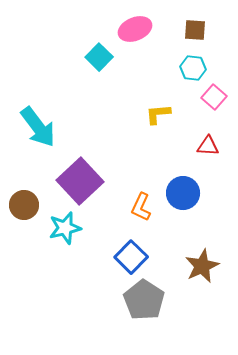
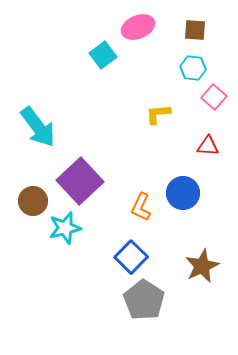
pink ellipse: moved 3 px right, 2 px up
cyan square: moved 4 px right, 2 px up; rotated 8 degrees clockwise
brown circle: moved 9 px right, 4 px up
